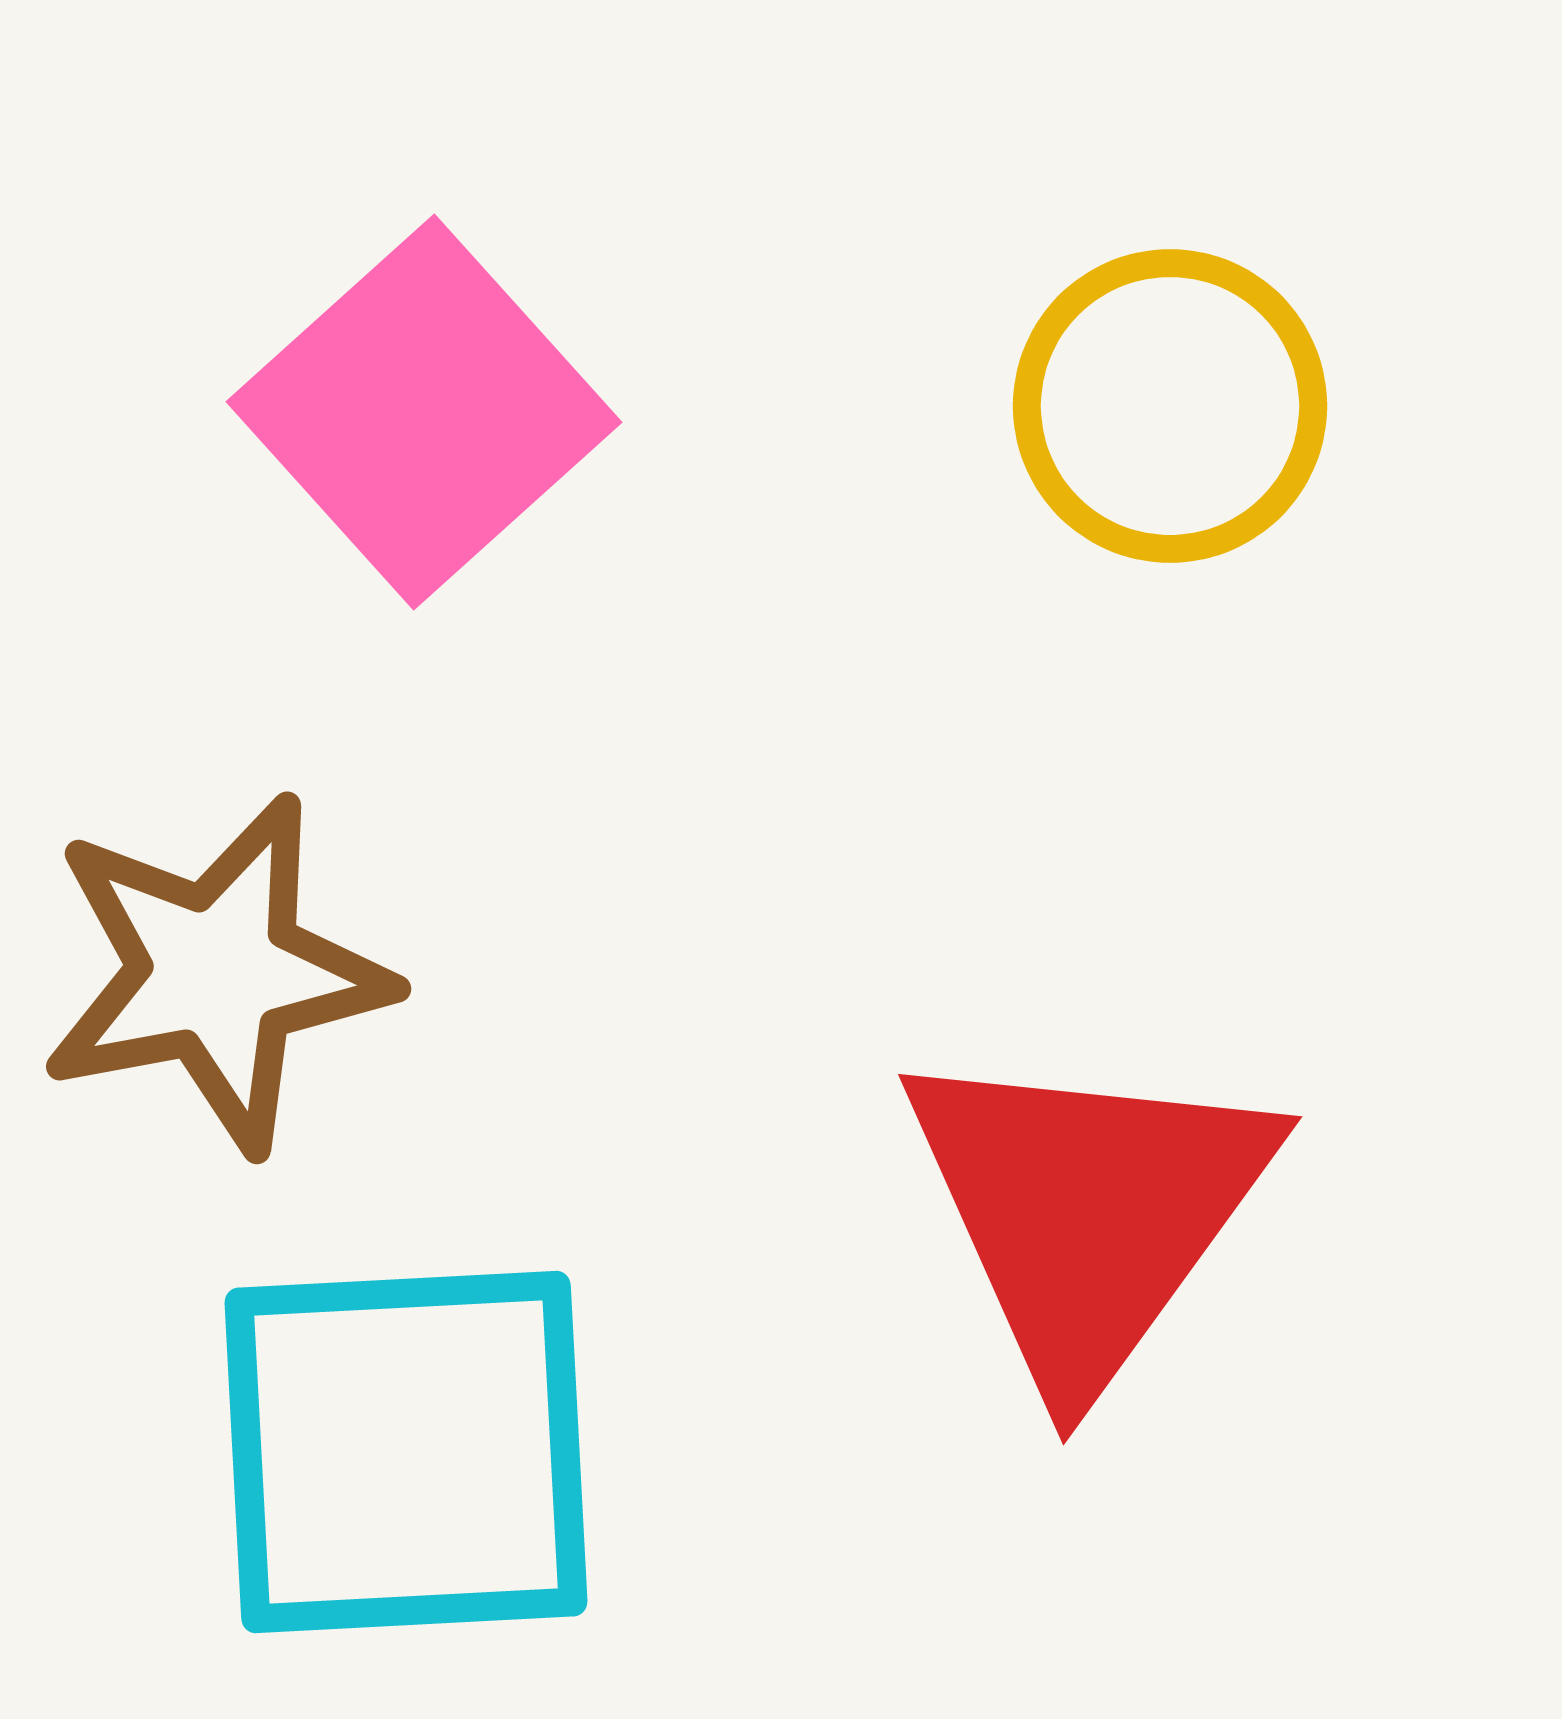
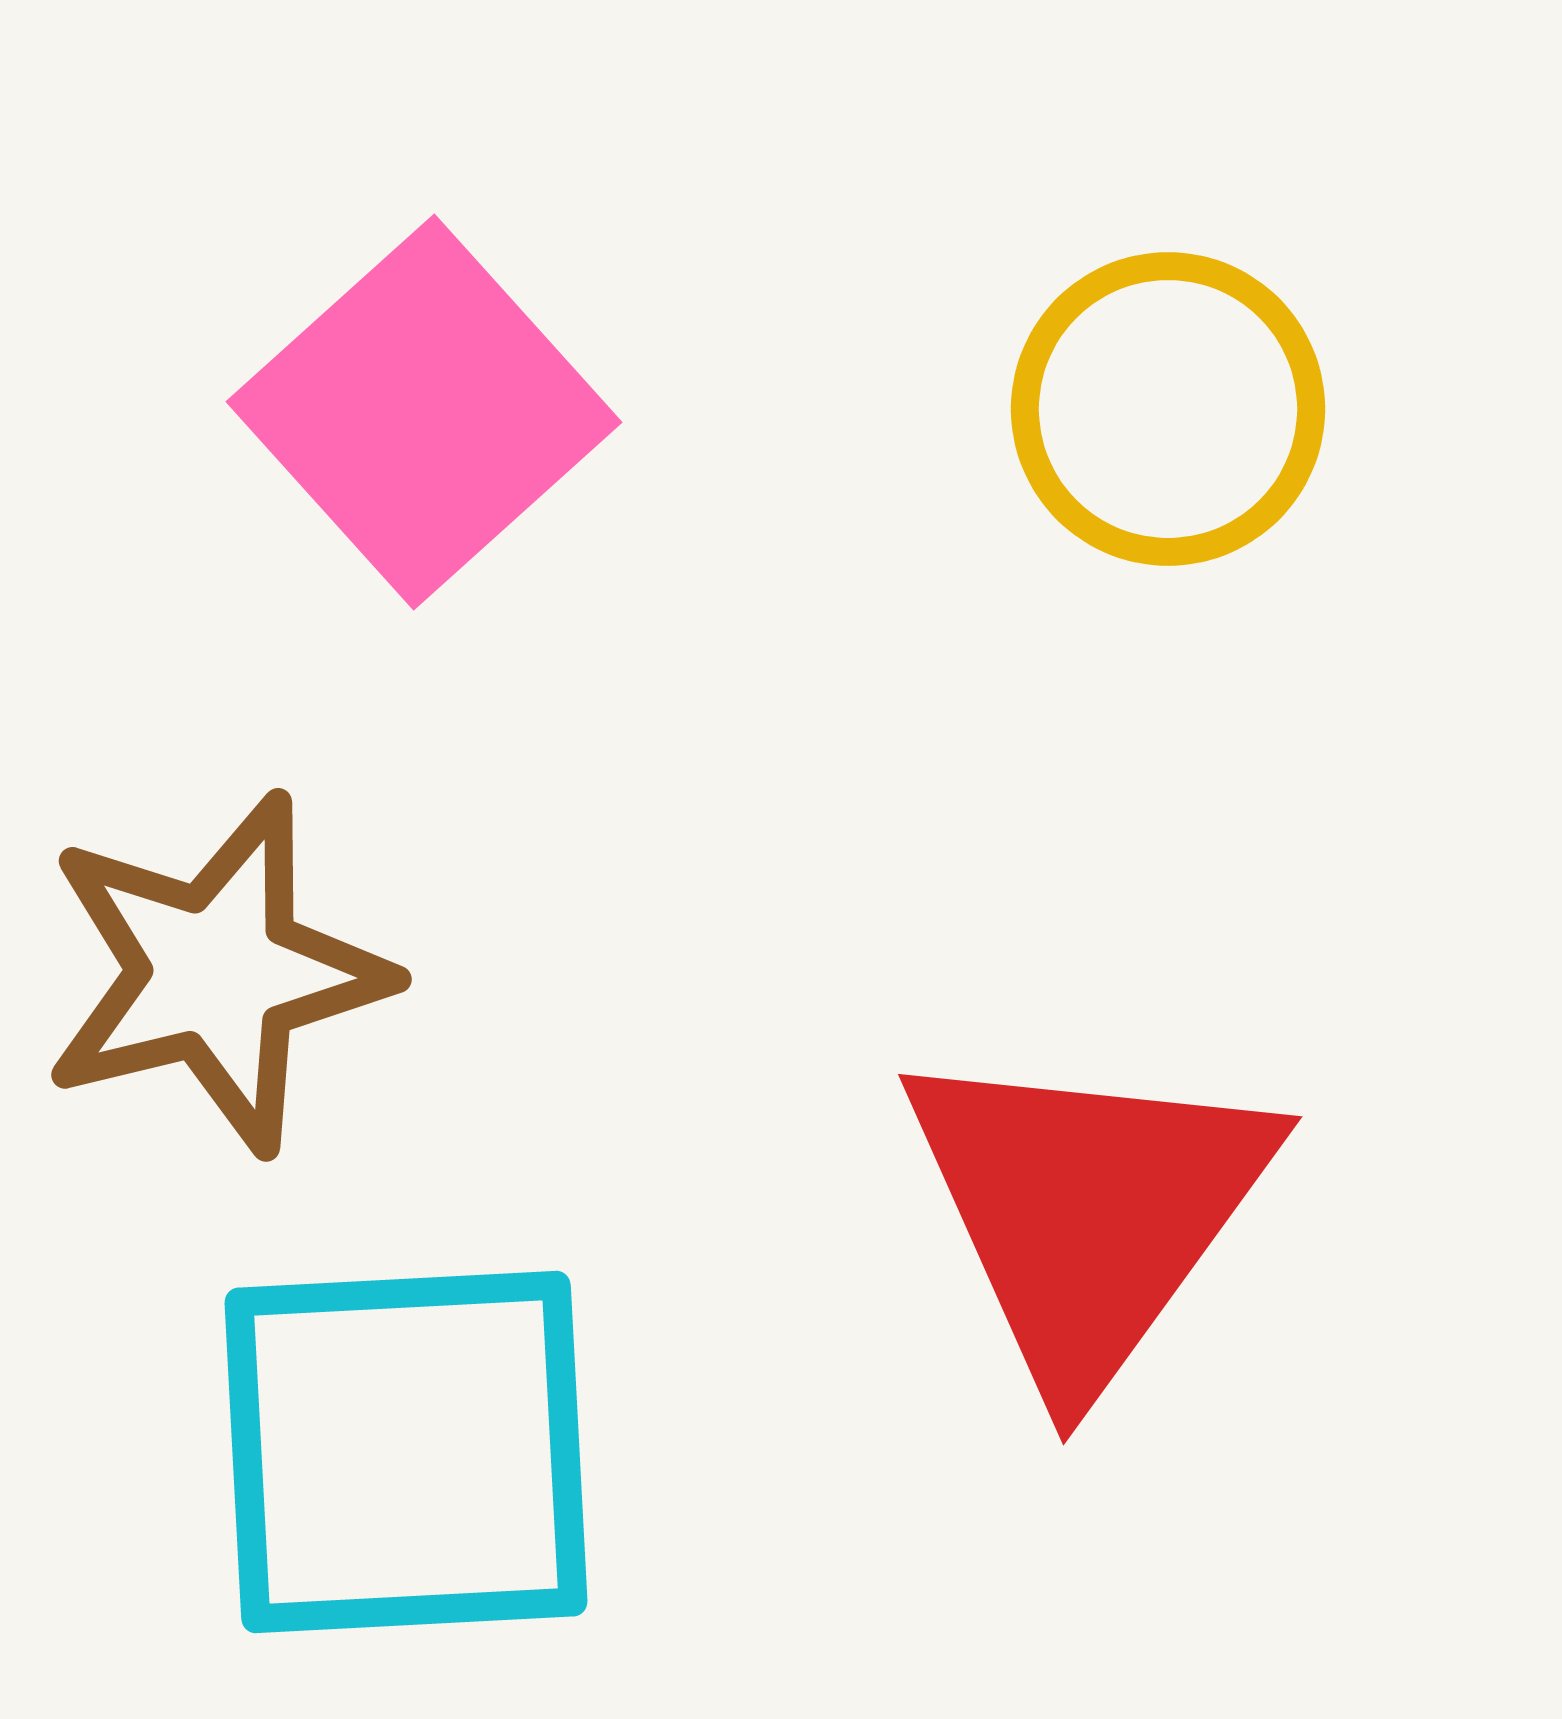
yellow circle: moved 2 px left, 3 px down
brown star: rotated 3 degrees counterclockwise
